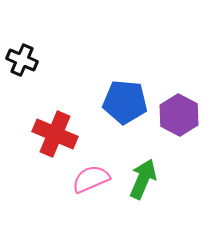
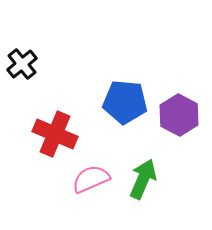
black cross: moved 4 px down; rotated 28 degrees clockwise
